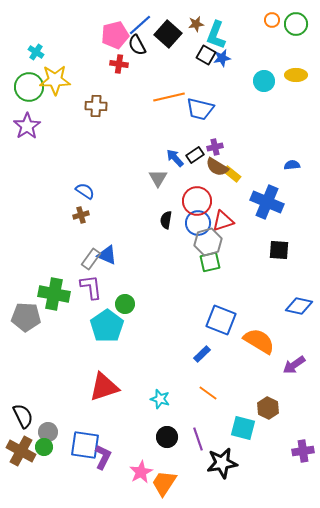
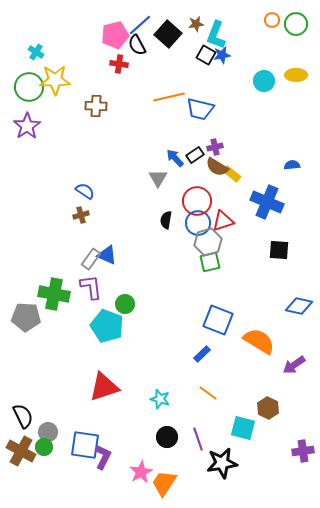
blue star at (222, 58): moved 3 px up
blue square at (221, 320): moved 3 px left
cyan pentagon at (107, 326): rotated 16 degrees counterclockwise
